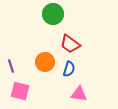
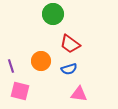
orange circle: moved 4 px left, 1 px up
blue semicircle: rotated 56 degrees clockwise
